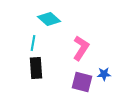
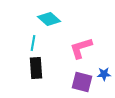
pink L-shape: rotated 140 degrees counterclockwise
